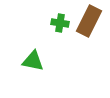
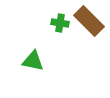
brown rectangle: rotated 72 degrees counterclockwise
